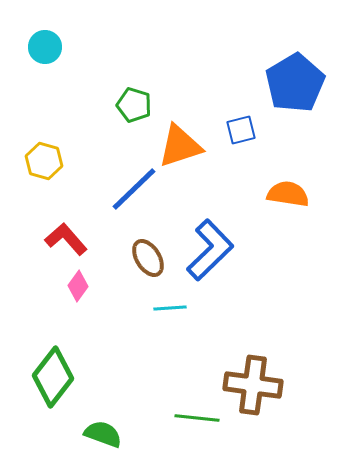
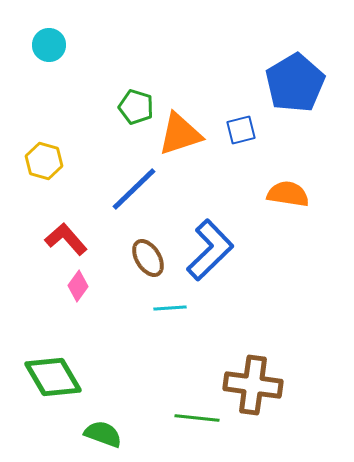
cyan circle: moved 4 px right, 2 px up
green pentagon: moved 2 px right, 2 px down
orange triangle: moved 12 px up
green diamond: rotated 68 degrees counterclockwise
